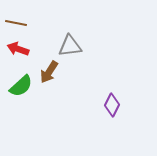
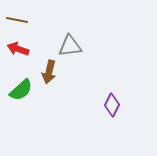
brown line: moved 1 px right, 3 px up
brown arrow: rotated 20 degrees counterclockwise
green semicircle: moved 4 px down
